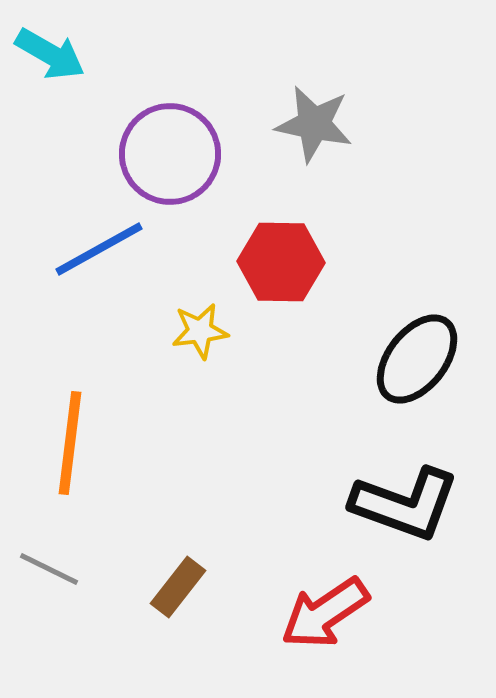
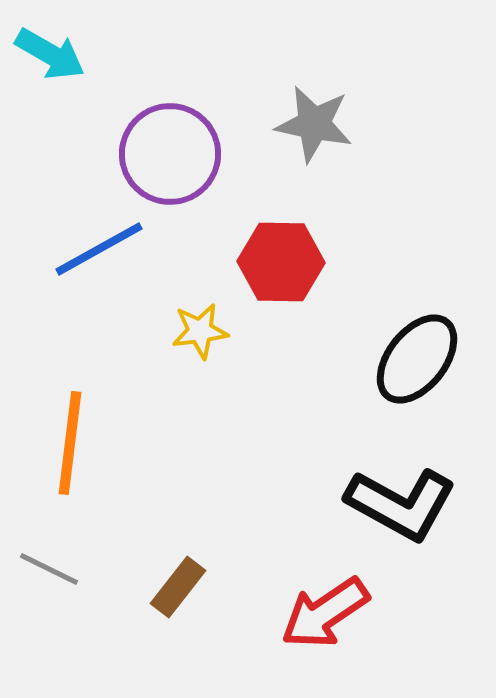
black L-shape: moved 4 px left; rotated 9 degrees clockwise
